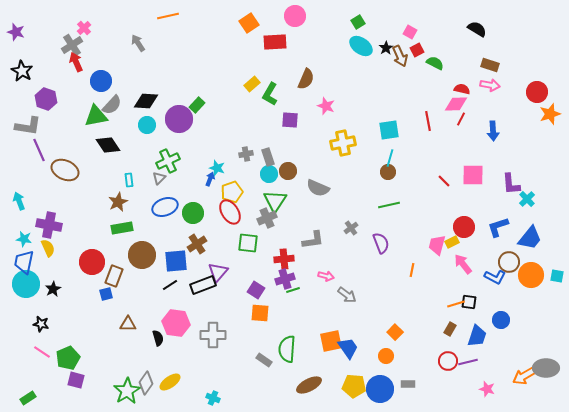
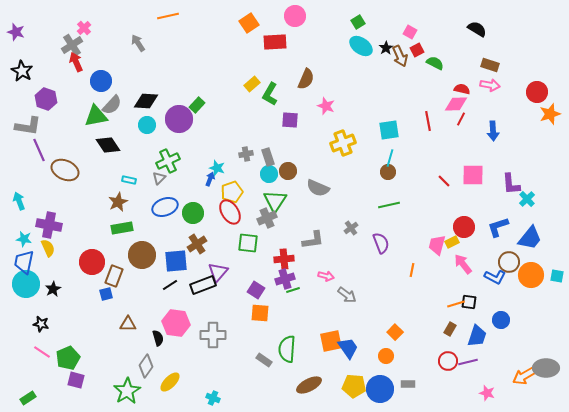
yellow cross at (343, 143): rotated 10 degrees counterclockwise
cyan rectangle at (129, 180): rotated 72 degrees counterclockwise
yellow ellipse at (170, 382): rotated 10 degrees counterclockwise
gray diamond at (146, 383): moved 17 px up
pink star at (487, 389): moved 4 px down
